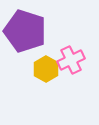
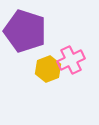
yellow hexagon: moved 2 px right; rotated 10 degrees clockwise
